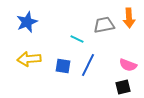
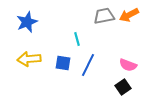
orange arrow: moved 3 px up; rotated 66 degrees clockwise
gray trapezoid: moved 9 px up
cyan line: rotated 48 degrees clockwise
blue square: moved 3 px up
black square: rotated 21 degrees counterclockwise
